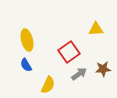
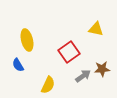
yellow triangle: rotated 14 degrees clockwise
blue semicircle: moved 8 px left
brown star: moved 1 px left
gray arrow: moved 4 px right, 2 px down
